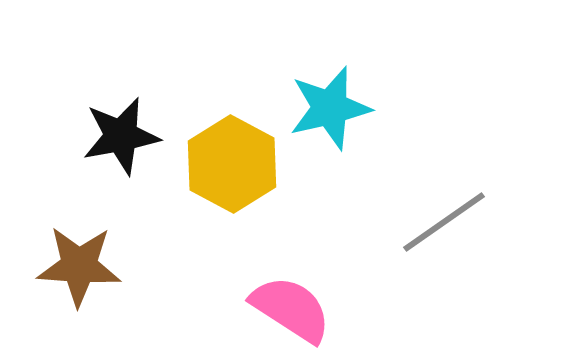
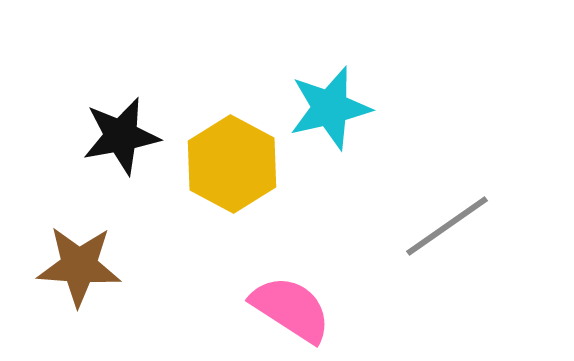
gray line: moved 3 px right, 4 px down
